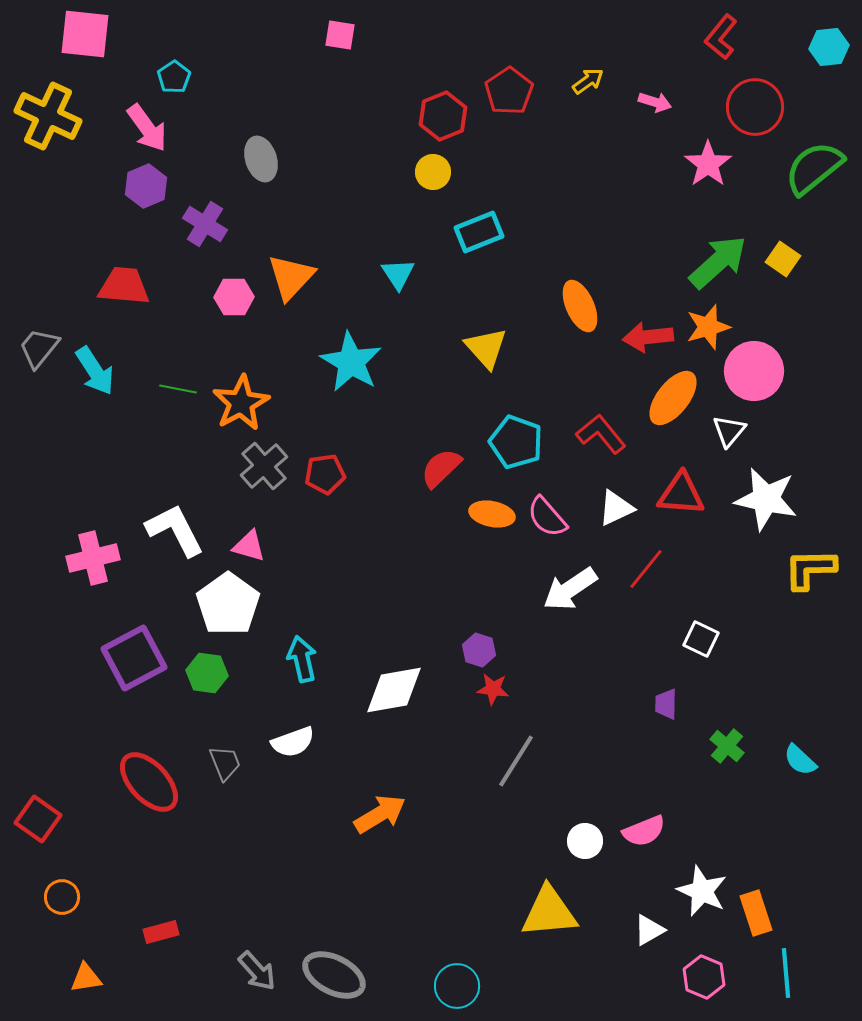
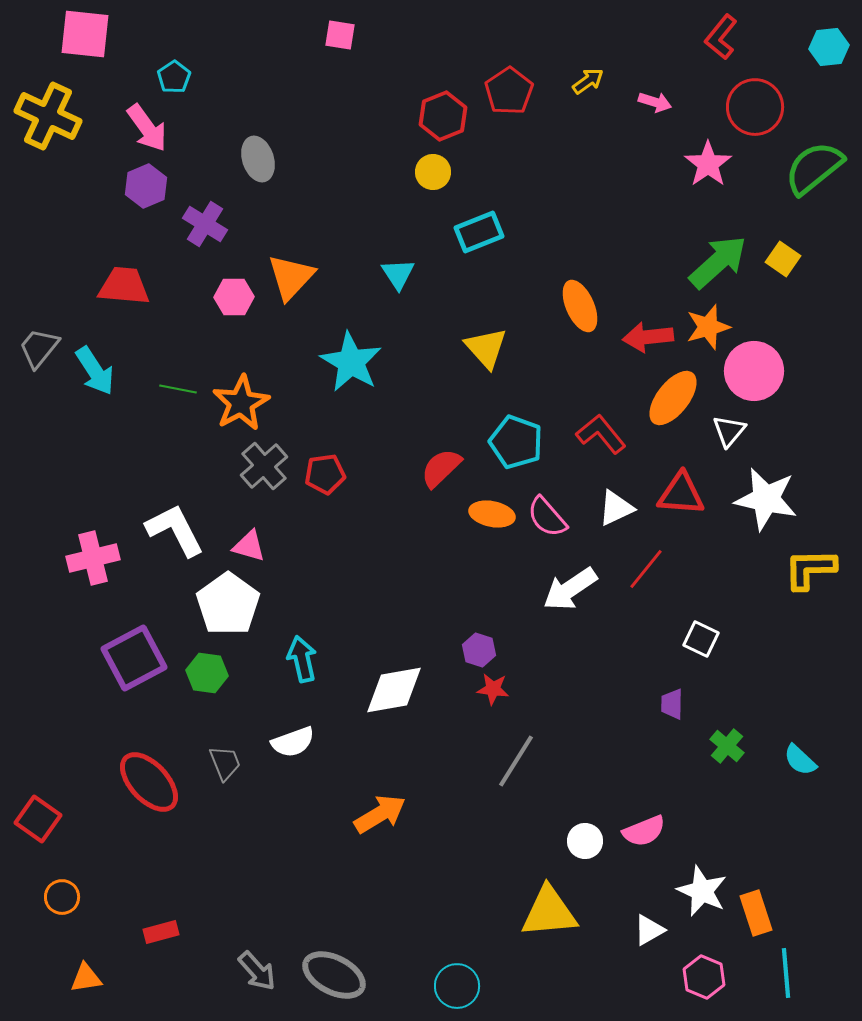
gray ellipse at (261, 159): moved 3 px left
purple trapezoid at (666, 704): moved 6 px right
